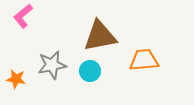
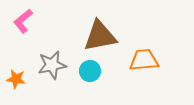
pink L-shape: moved 5 px down
